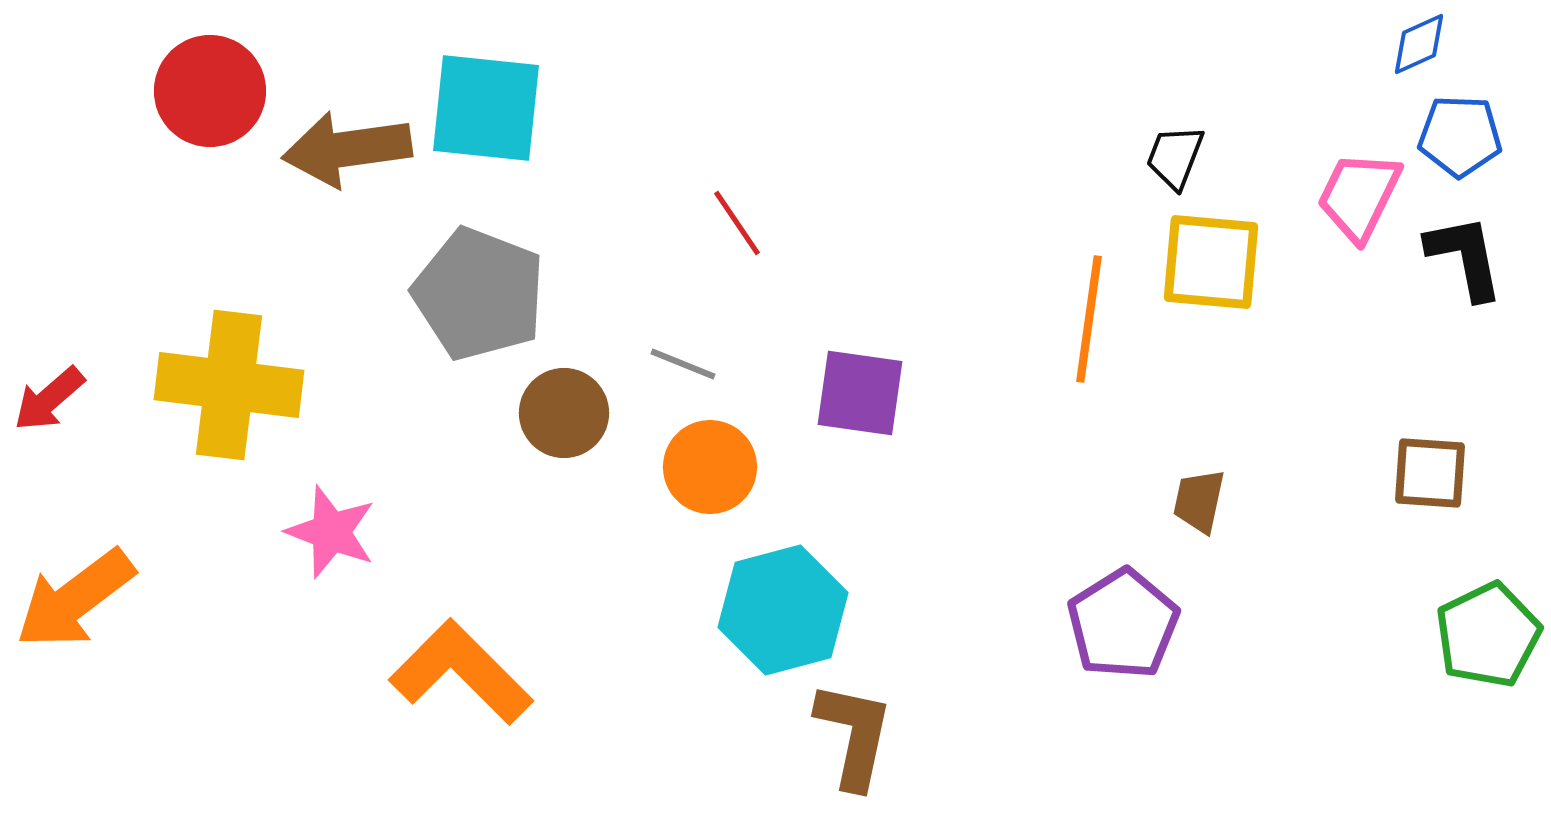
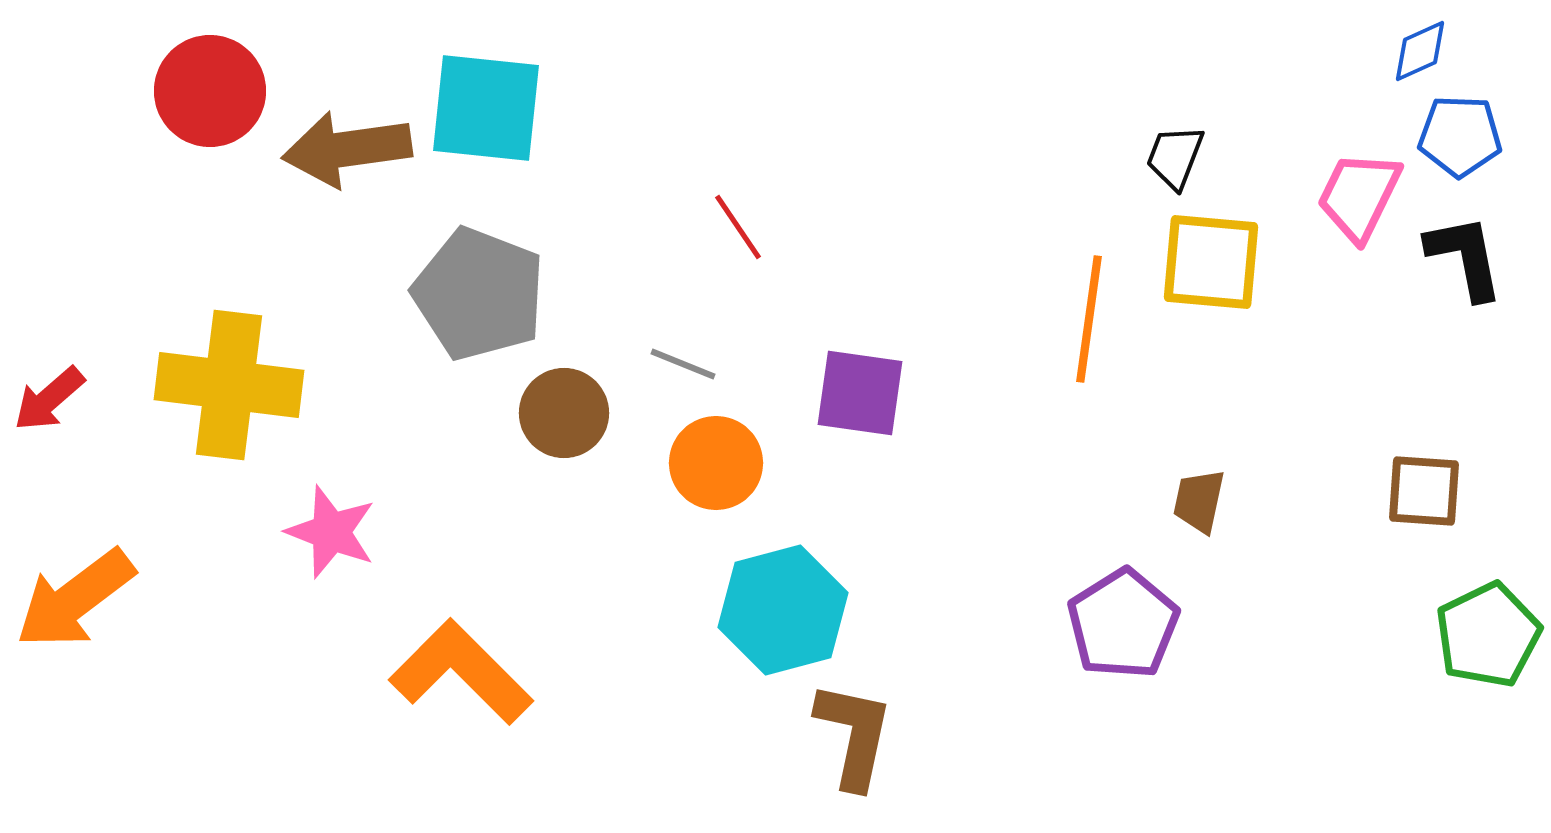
blue diamond: moved 1 px right, 7 px down
red line: moved 1 px right, 4 px down
orange circle: moved 6 px right, 4 px up
brown square: moved 6 px left, 18 px down
